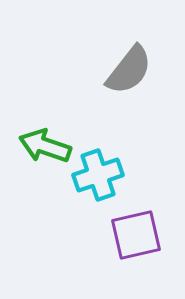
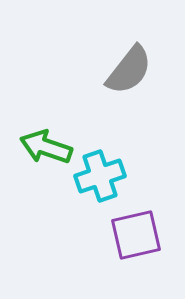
green arrow: moved 1 px right, 1 px down
cyan cross: moved 2 px right, 1 px down
